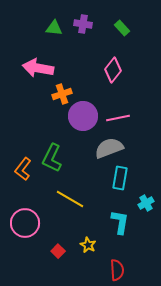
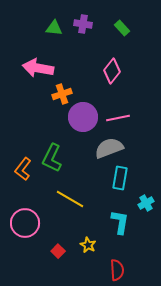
pink diamond: moved 1 px left, 1 px down
purple circle: moved 1 px down
